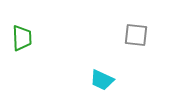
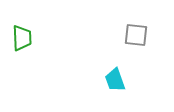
cyan trapezoid: moved 13 px right; rotated 45 degrees clockwise
